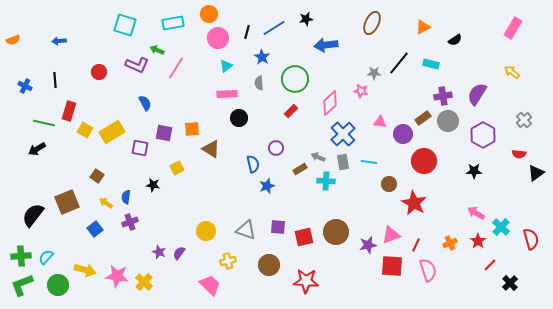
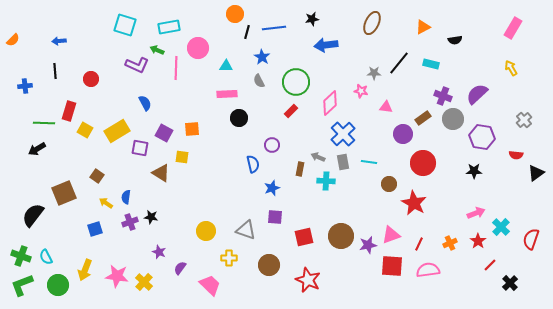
orange circle at (209, 14): moved 26 px right
black star at (306, 19): moved 6 px right
cyan rectangle at (173, 23): moved 4 px left, 4 px down
blue line at (274, 28): rotated 25 degrees clockwise
pink circle at (218, 38): moved 20 px left, 10 px down
orange semicircle at (13, 40): rotated 24 degrees counterclockwise
black semicircle at (455, 40): rotated 24 degrees clockwise
cyan triangle at (226, 66): rotated 40 degrees clockwise
pink line at (176, 68): rotated 30 degrees counterclockwise
red circle at (99, 72): moved 8 px left, 7 px down
yellow arrow at (512, 72): moved 1 px left, 4 px up; rotated 21 degrees clockwise
green circle at (295, 79): moved 1 px right, 3 px down
black line at (55, 80): moved 9 px up
gray semicircle at (259, 83): moved 2 px up; rotated 24 degrees counterclockwise
blue cross at (25, 86): rotated 32 degrees counterclockwise
purple semicircle at (477, 94): rotated 15 degrees clockwise
purple cross at (443, 96): rotated 30 degrees clockwise
gray circle at (448, 121): moved 5 px right, 2 px up
pink triangle at (380, 122): moved 6 px right, 15 px up
green line at (44, 123): rotated 10 degrees counterclockwise
yellow rectangle at (112, 132): moved 5 px right, 1 px up
purple square at (164, 133): rotated 18 degrees clockwise
purple hexagon at (483, 135): moved 1 px left, 2 px down; rotated 20 degrees counterclockwise
purple circle at (276, 148): moved 4 px left, 3 px up
brown triangle at (211, 149): moved 50 px left, 24 px down
red semicircle at (519, 154): moved 3 px left, 1 px down
red circle at (424, 161): moved 1 px left, 2 px down
yellow square at (177, 168): moved 5 px right, 11 px up; rotated 32 degrees clockwise
brown rectangle at (300, 169): rotated 48 degrees counterclockwise
black star at (153, 185): moved 2 px left, 32 px down
blue star at (267, 186): moved 5 px right, 2 px down
brown square at (67, 202): moved 3 px left, 9 px up
pink arrow at (476, 213): rotated 126 degrees clockwise
purple square at (278, 227): moved 3 px left, 10 px up
blue square at (95, 229): rotated 21 degrees clockwise
brown circle at (336, 232): moved 5 px right, 4 px down
red semicircle at (531, 239): rotated 145 degrees counterclockwise
red line at (416, 245): moved 3 px right, 1 px up
purple semicircle at (179, 253): moved 1 px right, 15 px down
green cross at (21, 256): rotated 24 degrees clockwise
cyan semicircle at (46, 257): rotated 70 degrees counterclockwise
yellow cross at (228, 261): moved 1 px right, 3 px up; rotated 14 degrees clockwise
yellow arrow at (85, 270): rotated 95 degrees clockwise
pink semicircle at (428, 270): rotated 80 degrees counterclockwise
red star at (306, 281): moved 2 px right, 1 px up; rotated 20 degrees clockwise
